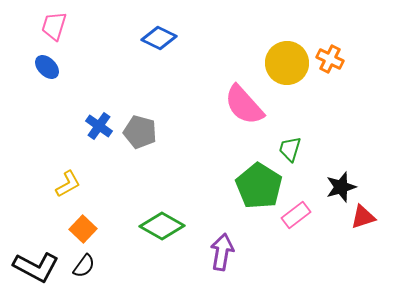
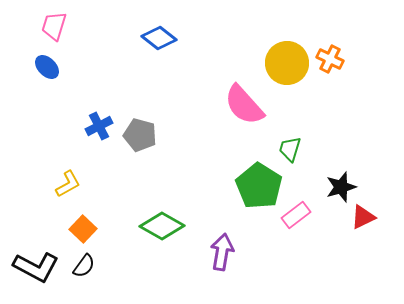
blue diamond: rotated 12 degrees clockwise
blue cross: rotated 28 degrees clockwise
gray pentagon: moved 3 px down
red triangle: rotated 8 degrees counterclockwise
